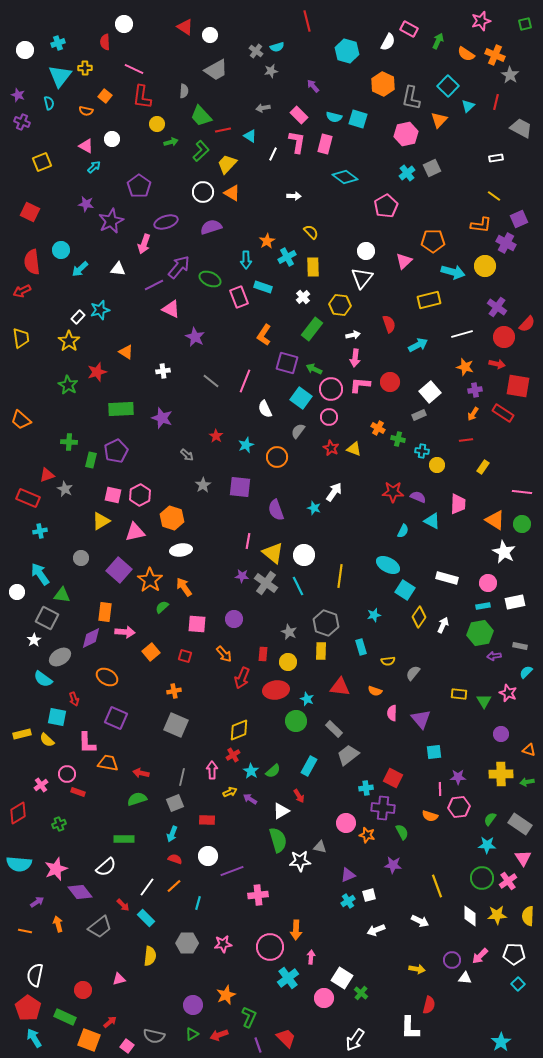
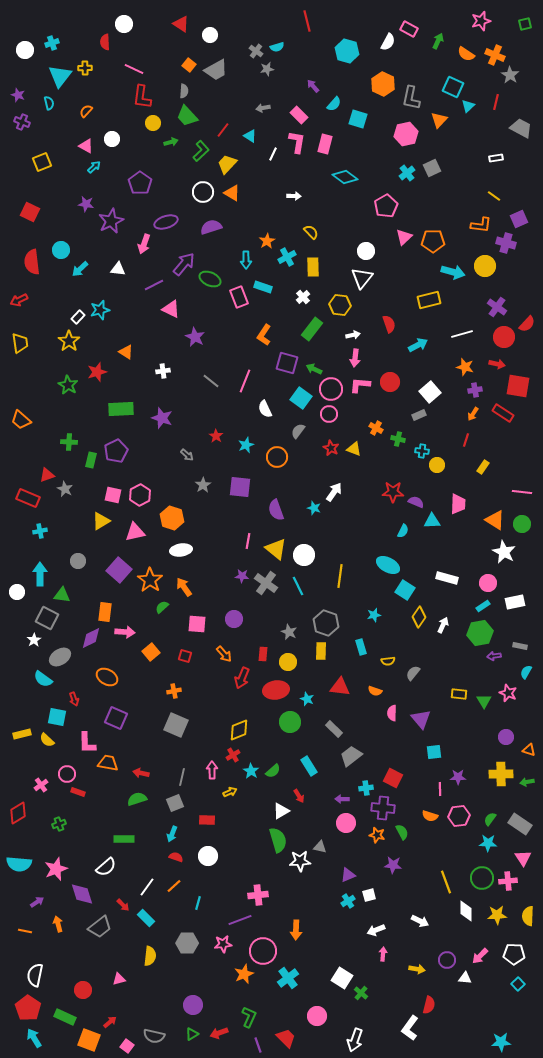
red triangle at (185, 27): moved 4 px left, 3 px up
cyan cross at (58, 43): moved 6 px left
gray star at (271, 71): moved 4 px left, 2 px up
cyan square at (448, 86): moved 5 px right, 1 px down; rotated 20 degrees counterclockwise
orange square at (105, 96): moved 84 px right, 31 px up
orange semicircle at (86, 111): rotated 120 degrees clockwise
green trapezoid at (201, 116): moved 14 px left
cyan semicircle at (334, 117): moved 13 px up; rotated 63 degrees counterclockwise
yellow circle at (157, 124): moved 4 px left, 1 px up
red line at (223, 130): rotated 42 degrees counterclockwise
purple pentagon at (139, 186): moved 1 px right, 3 px up
purple cross at (506, 243): rotated 12 degrees counterclockwise
pink triangle at (404, 261): moved 24 px up
purple arrow at (179, 267): moved 5 px right, 3 px up
red arrow at (22, 291): moved 3 px left, 9 px down
yellow trapezoid at (21, 338): moved 1 px left, 5 px down
pink circle at (329, 417): moved 3 px up
orange cross at (378, 428): moved 2 px left
red line at (466, 440): rotated 64 degrees counterclockwise
purple semicircle at (418, 497): moved 2 px left, 5 px down
cyan triangle at (432, 521): rotated 30 degrees counterclockwise
yellow triangle at (273, 553): moved 3 px right, 4 px up
gray circle at (81, 558): moved 3 px left, 3 px down
cyan arrow at (40, 574): rotated 35 degrees clockwise
cyan rectangle at (483, 606): rotated 24 degrees counterclockwise
cyan semicircle at (526, 672): rotated 16 degrees counterclockwise
green circle at (296, 721): moved 6 px left, 1 px down
purple circle at (501, 734): moved 5 px right, 3 px down
gray trapezoid at (348, 755): moved 3 px right, 1 px down
cyan rectangle at (309, 766): rotated 60 degrees counterclockwise
purple arrow at (250, 799): moved 92 px right; rotated 32 degrees counterclockwise
pink hexagon at (459, 807): moved 9 px down
orange star at (367, 835): moved 10 px right
cyan star at (487, 845): moved 1 px right, 2 px up
red semicircle at (175, 859): moved 1 px right, 2 px up
purple line at (232, 871): moved 8 px right, 49 px down
pink cross at (508, 881): rotated 30 degrees clockwise
yellow line at (437, 886): moved 9 px right, 4 px up
purple diamond at (80, 892): moved 2 px right, 2 px down; rotated 20 degrees clockwise
white diamond at (470, 916): moved 4 px left, 5 px up
pink circle at (270, 947): moved 7 px left, 4 px down
pink arrow at (311, 957): moved 72 px right, 3 px up
purple circle at (452, 960): moved 5 px left
orange star at (226, 995): moved 18 px right, 21 px up
pink circle at (324, 998): moved 7 px left, 18 px down
white L-shape at (410, 1028): rotated 35 degrees clockwise
red arrow at (219, 1035): moved 2 px up
white arrow at (355, 1040): rotated 15 degrees counterclockwise
cyan star at (501, 1042): rotated 30 degrees clockwise
